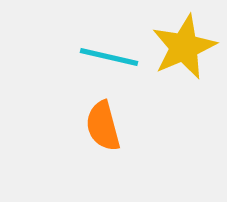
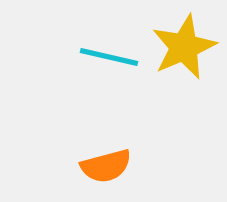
orange semicircle: moved 3 px right, 40 px down; rotated 90 degrees counterclockwise
